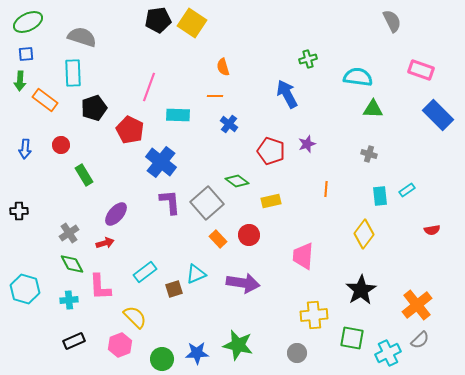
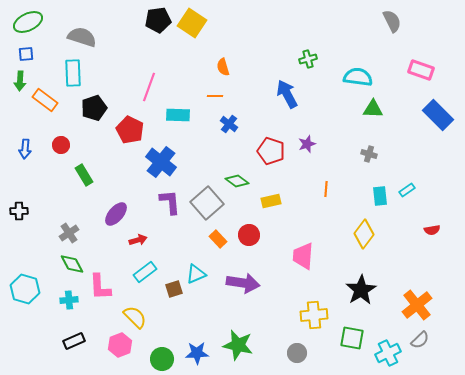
red arrow at (105, 243): moved 33 px right, 3 px up
